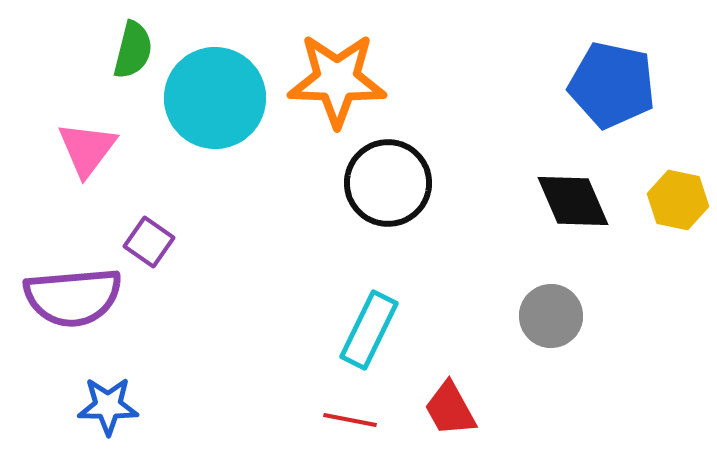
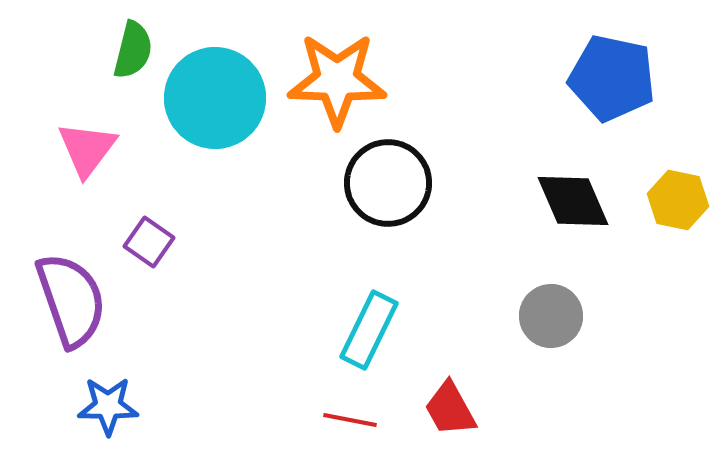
blue pentagon: moved 7 px up
purple semicircle: moved 2 px left, 3 px down; rotated 104 degrees counterclockwise
